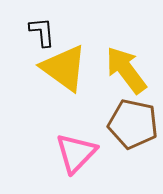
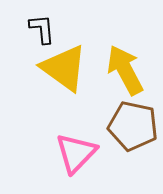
black L-shape: moved 3 px up
yellow arrow: moved 1 px left; rotated 9 degrees clockwise
brown pentagon: moved 2 px down
